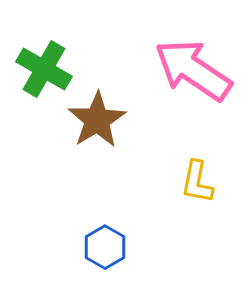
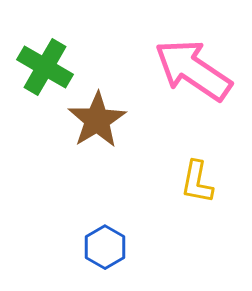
green cross: moved 1 px right, 2 px up
